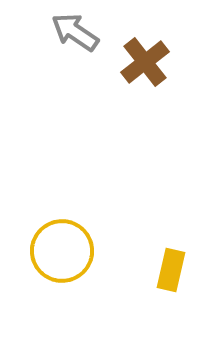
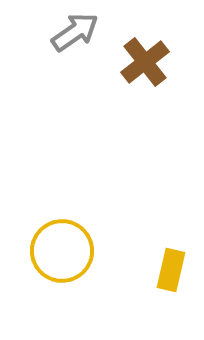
gray arrow: rotated 111 degrees clockwise
